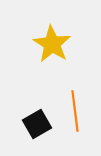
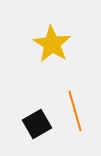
orange line: rotated 9 degrees counterclockwise
